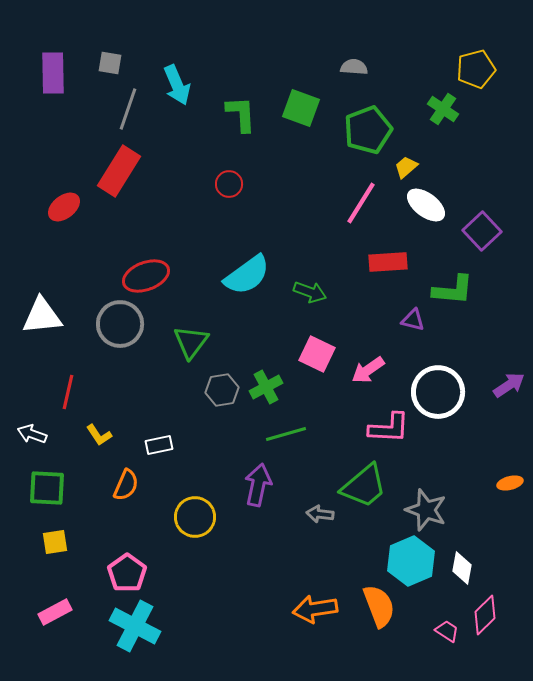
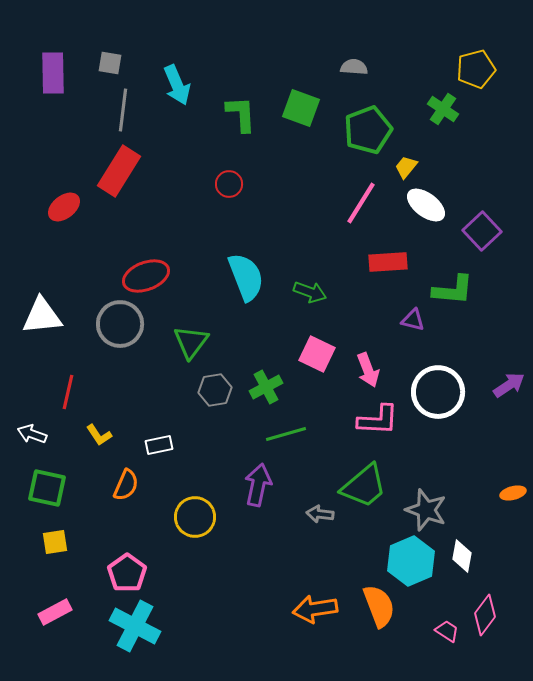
gray line at (128, 109): moved 5 px left, 1 px down; rotated 12 degrees counterclockwise
yellow trapezoid at (406, 167): rotated 10 degrees counterclockwise
cyan semicircle at (247, 275): moved 1 px left, 2 px down; rotated 75 degrees counterclockwise
pink arrow at (368, 370): rotated 76 degrees counterclockwise
gray hexagon at (222, 390): moved 7 px left
pink L-shape at (389, 428): moved 11 px left, 8 px up
orange ellipse at (510, 483): moved 3 px right, 10 px down
green square at (47, 488): rotated 9 degrees clockwise
white diamond at (462, 568): moved 12 px up
pink diamond at (485, 615): rotated 9 degrees counterclockwise
